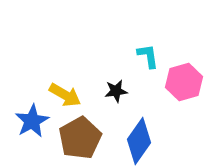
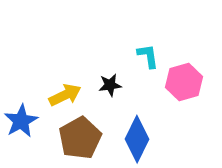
black star: moved 6 px left, 6 px up
yellow arrow: rotated 56 degrees counterclockwise
blue star: moved 11 px left
blue diamond: moved 2 px left, 2 px up; rotated 9 degrees counterclockwise
